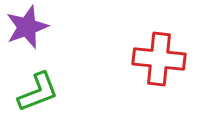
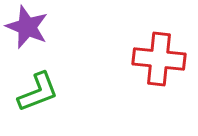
purple star: rotated 30 degrees counterclockwise
